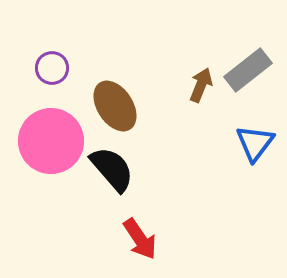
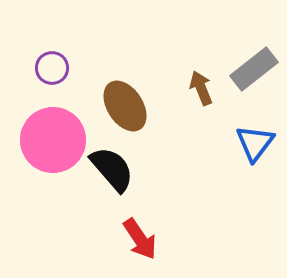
gray rectangle: moved 6 px right, 1 px up
brown arrow: moved 3 px down; rotated 44 degrees counterclockwise
brown ellipse: moved 10 px right
pink circle: moved 2 px right, 1 px up
